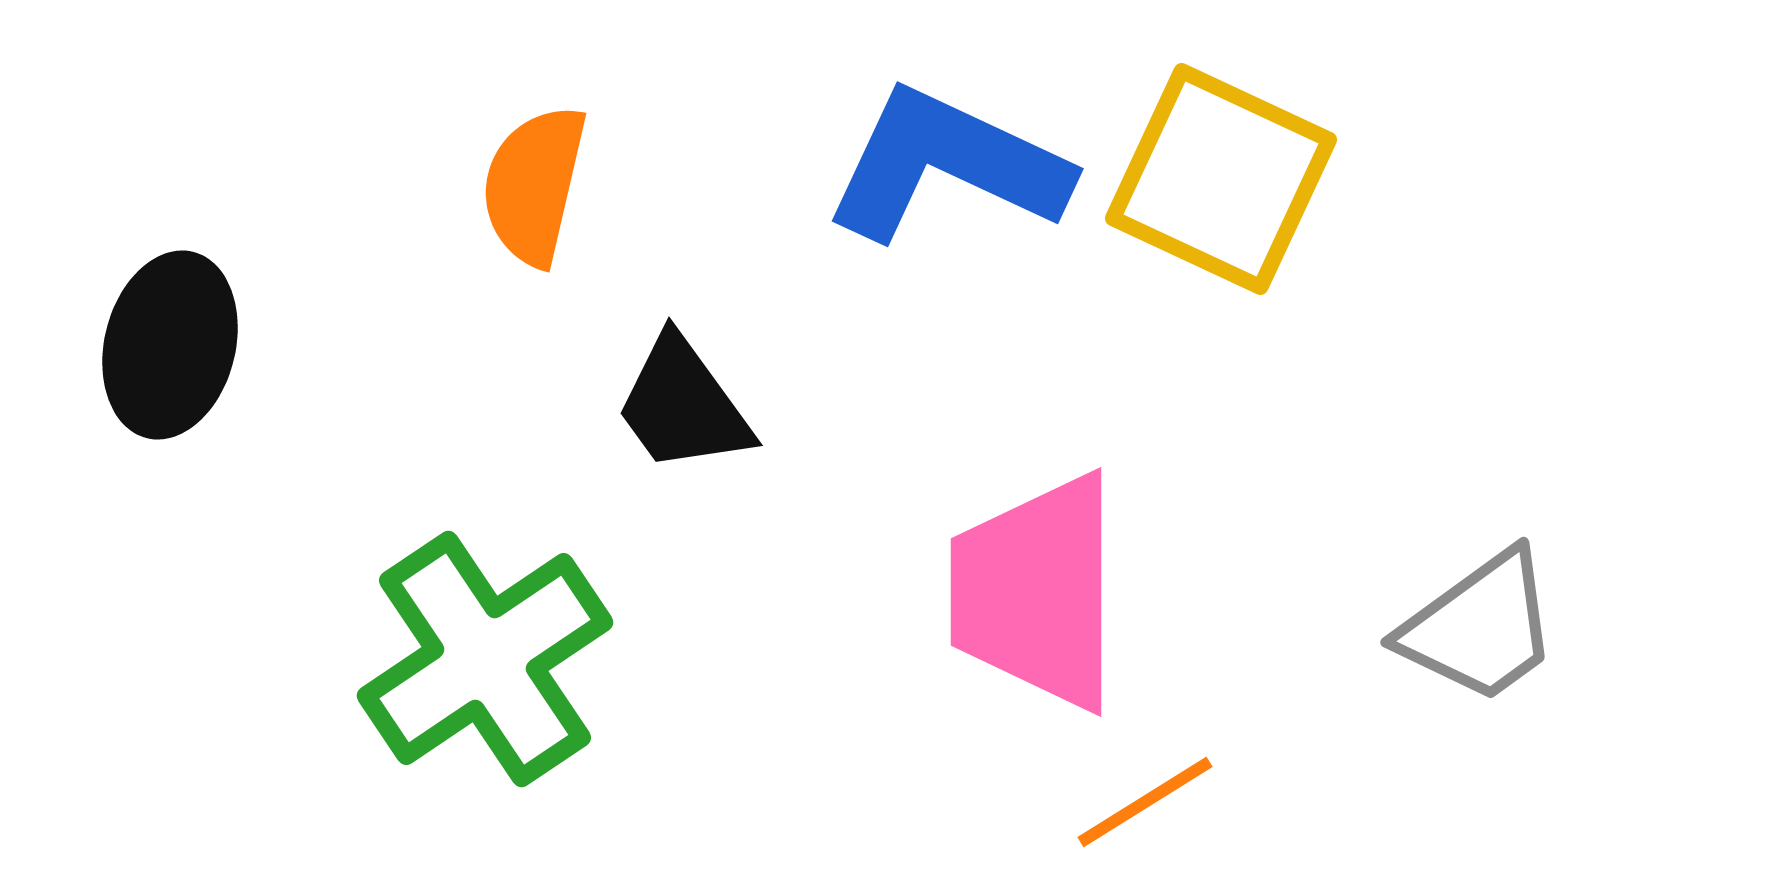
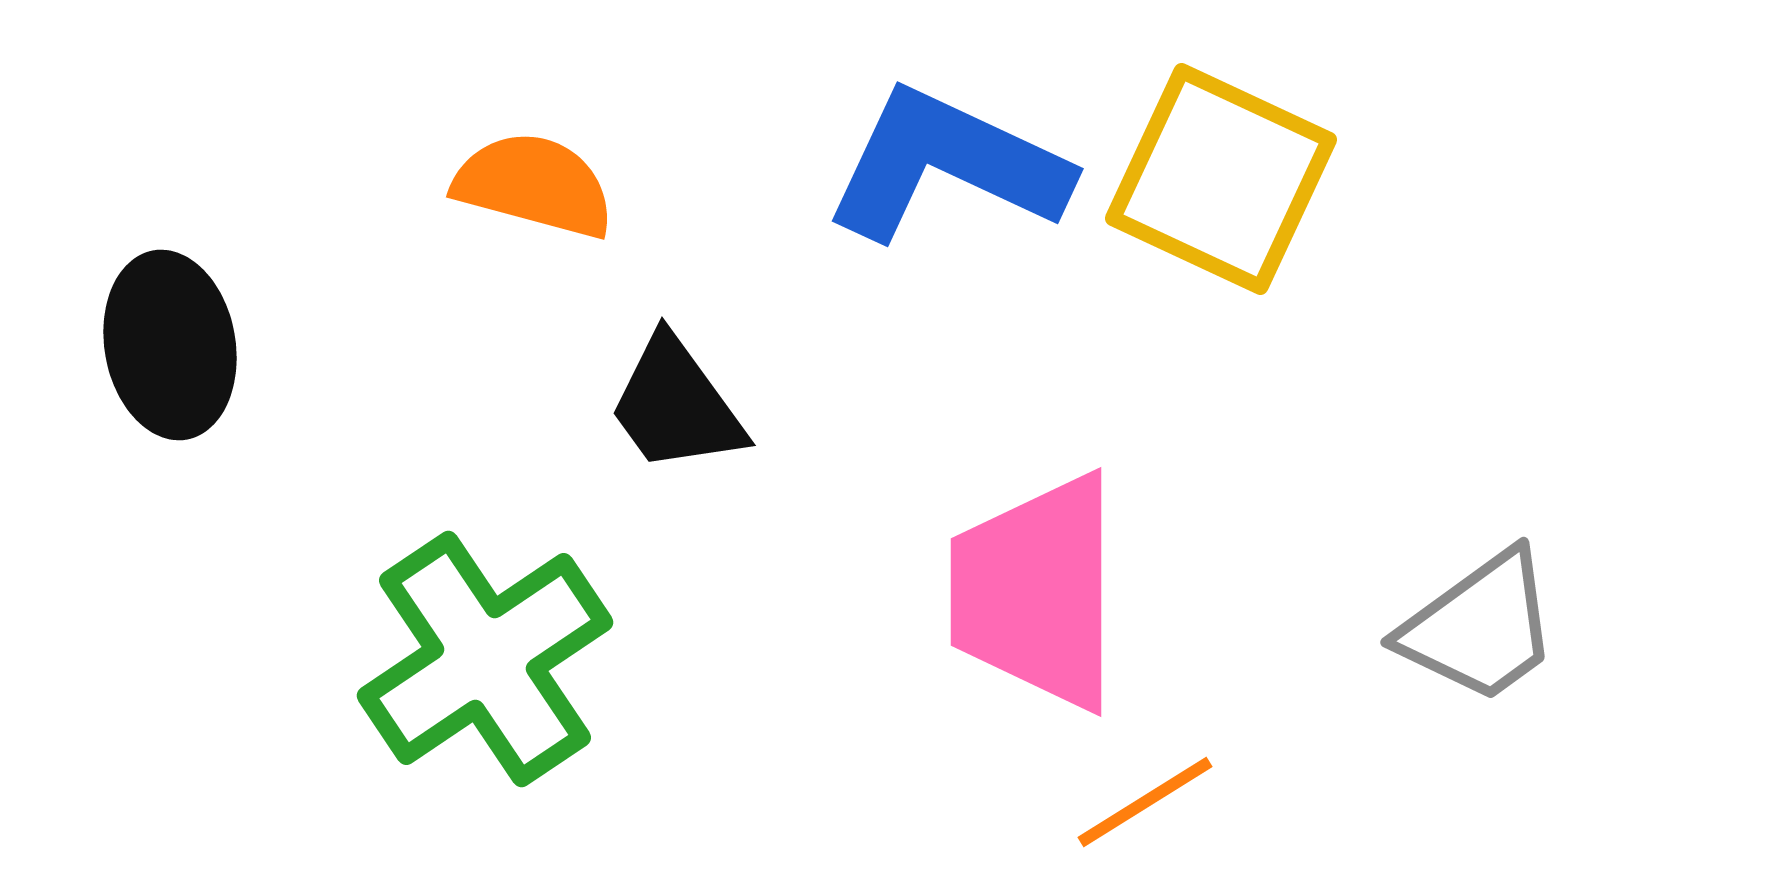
orange semicircle: rotated 92 degrees clockwise
black ellipse: rotated 24 degrees counterclockwise
black trapezoid: moved 7 px left
